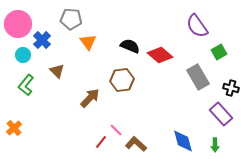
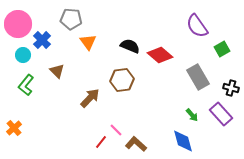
green square: moved 3 px right, 3 px up
green arrow: moved 23 px left, 30 px up; rotated 40 degrees counterclockwise
